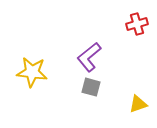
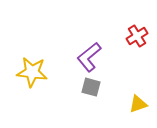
red cross: moved 12 px down; rotated 15 degrees counterclockwise
